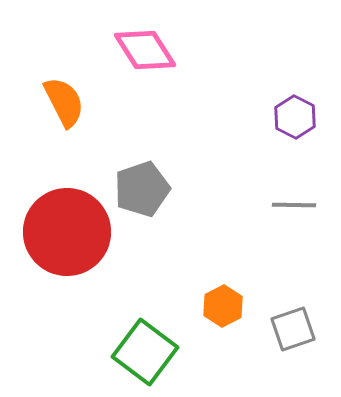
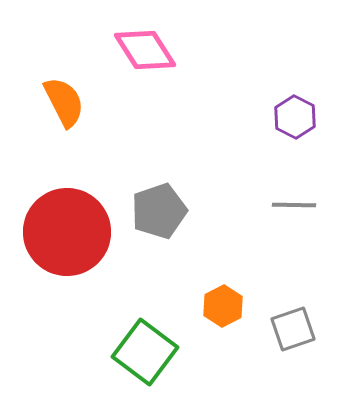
gray pentagon: moved 17 px right, 22 px down
